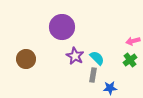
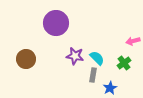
purple circle: moved 6 px left, 4 px up
purple star: rotated 18 degrees counterclockwise
green cross: moved 6 px left, 3 px down
blue star: rotated 24 degrees counterclockwise
